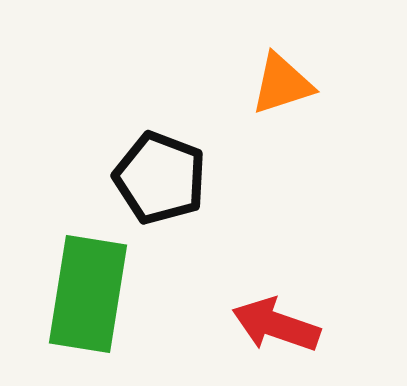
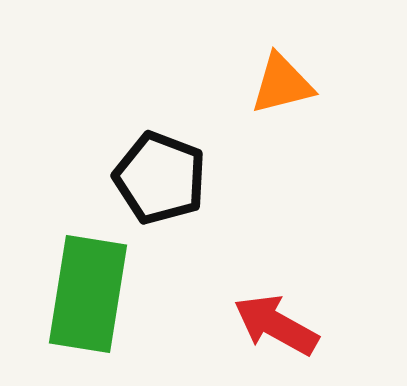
orange triangle: rotated 4 degrees clockwise
red arrow: rotated 10 degrees clockwise
